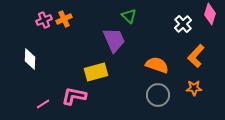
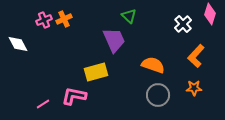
white diamond: moved 12 px left, 15 px up; rotated 30 degrees counterclockwise
orange semicircle: moved 4 px left
